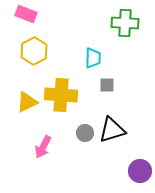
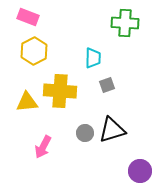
pink rectangle: moved 2 px right, 3 px down
gray square: rotated 21 degrees counterclockwise
yellow cross: moved 1 px left, 4 px up
yellow triangle: rotated 20 degrees clockwise
